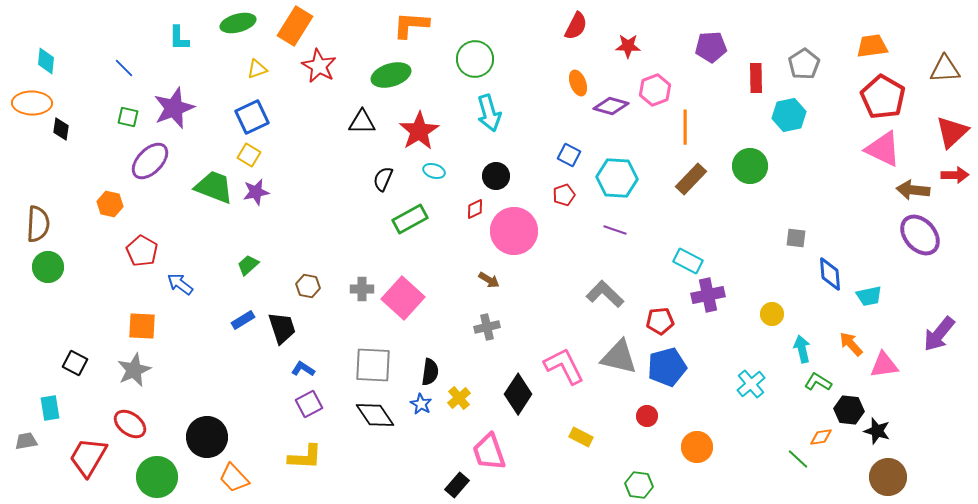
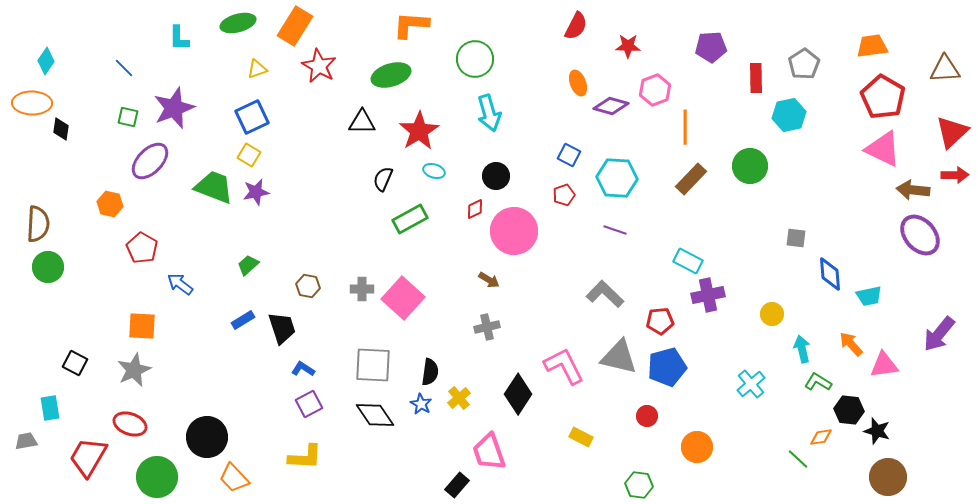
cyan diamond at (46, 61): rotated 28 degrees clockwise
red pentagon at (142, 251): moved 3 px up
red ellipse at (130, 424): rotated 16 degrees counterclockwise
